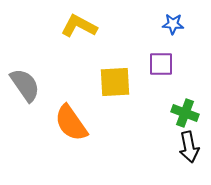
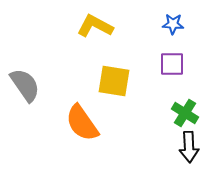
yellow L-shape: moved 16 px right
purple square: moved 11 px right
yellow square: moved 1 px left, 1 px up; rotated 12 degrees clockwise
green cross: rotated 12 degrees clockwise
orange semicircle: moved 11 px right
black arrow: rotated 8 degrees clockwise
